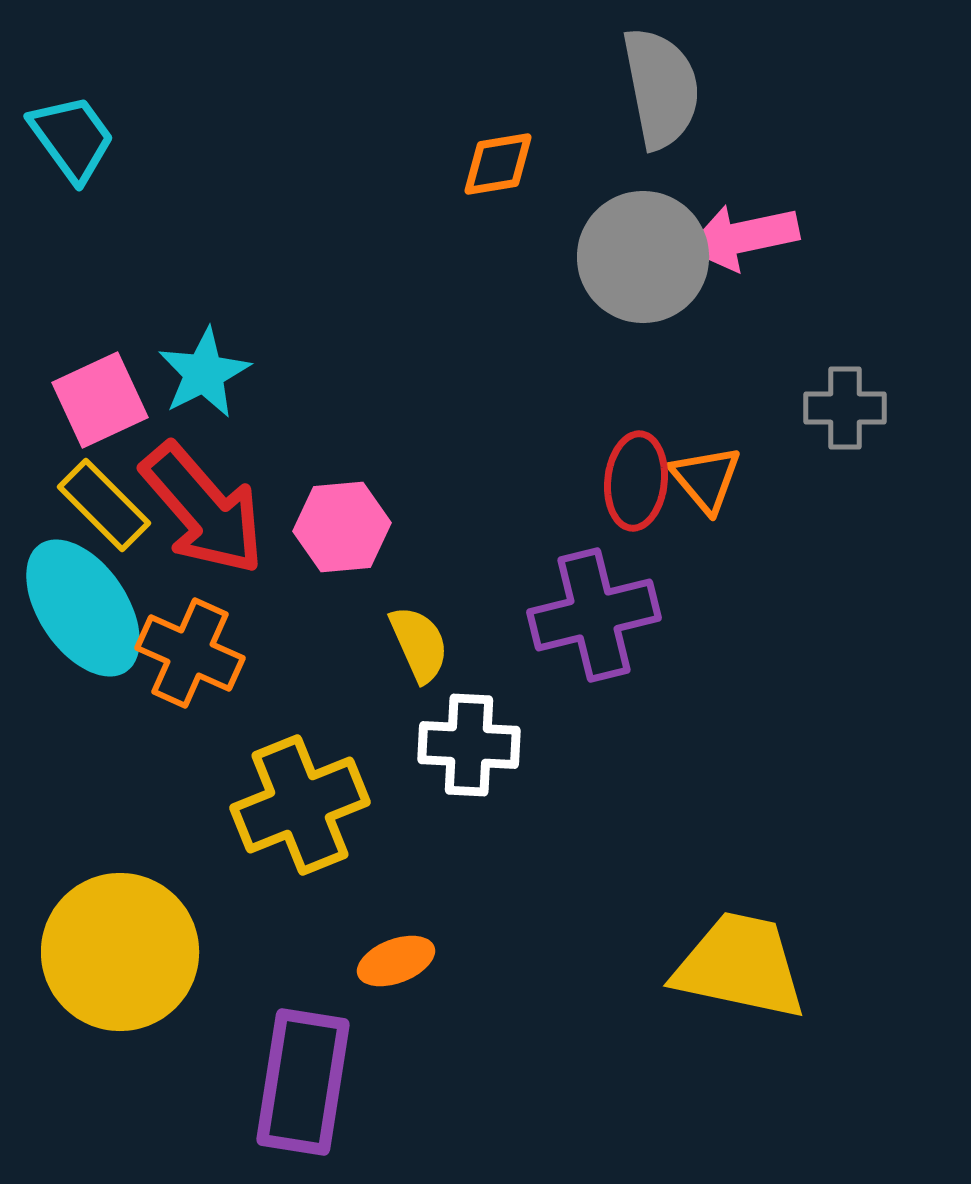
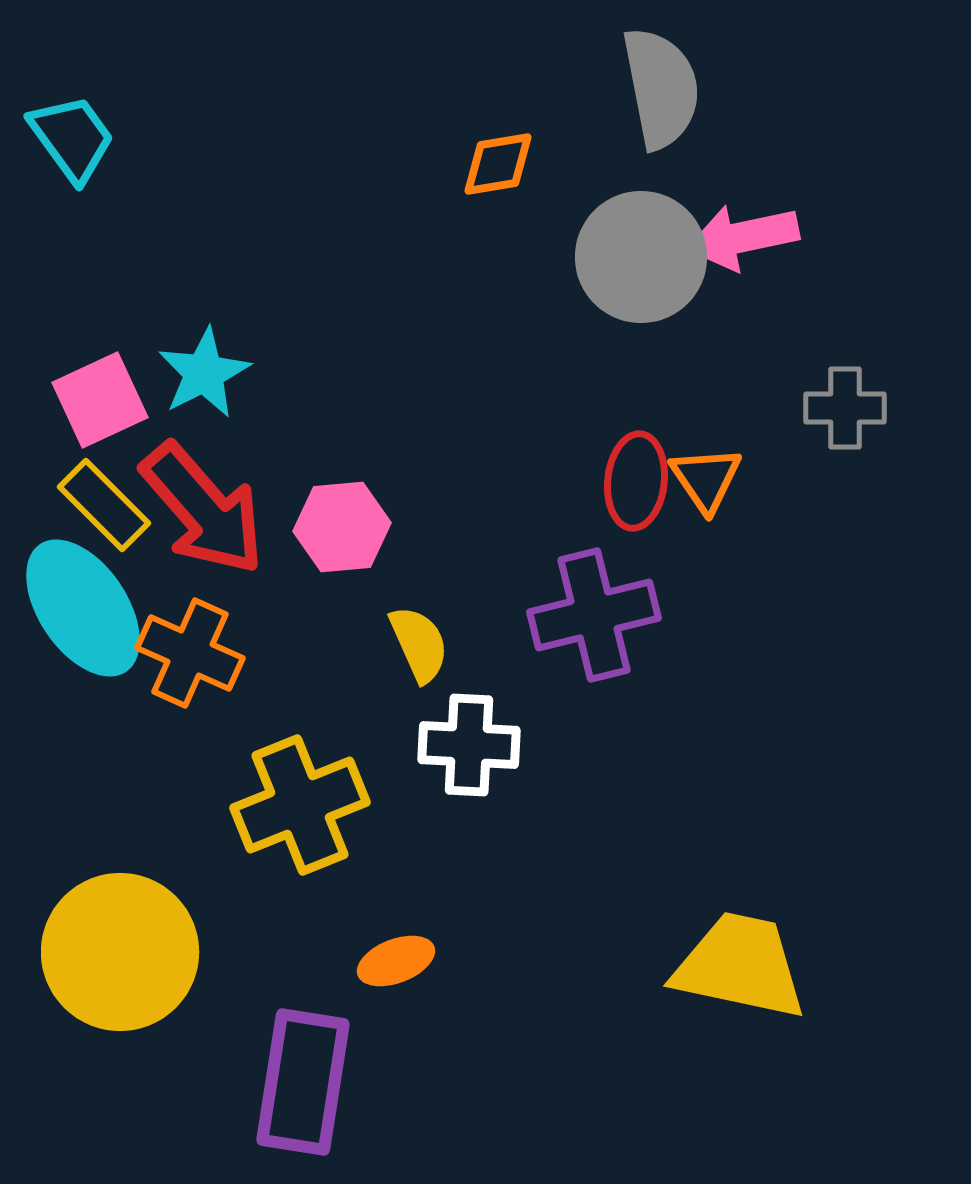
gray circle: moved 2 px left
orange triangle: rotated 6 degrees clockwise
